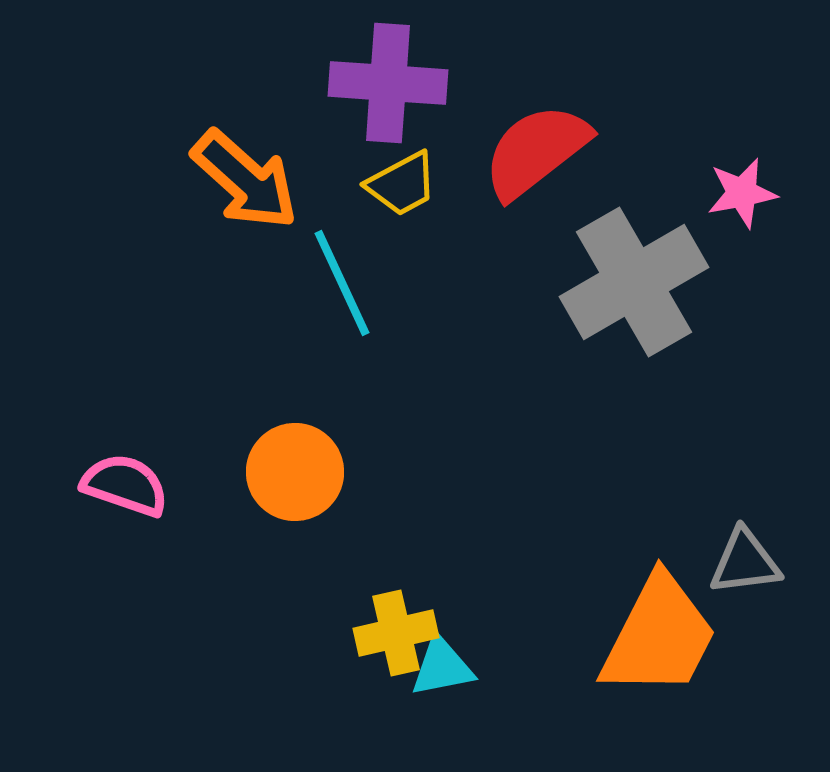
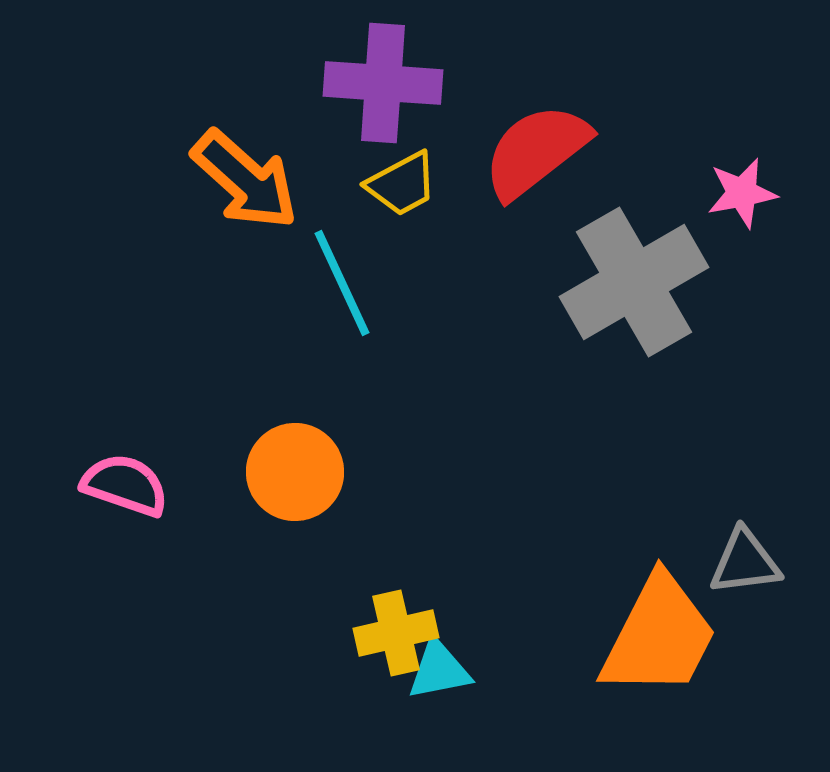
purple cross: moved 5 px left
cyan triangle: moved 3 px left, 3 px down
